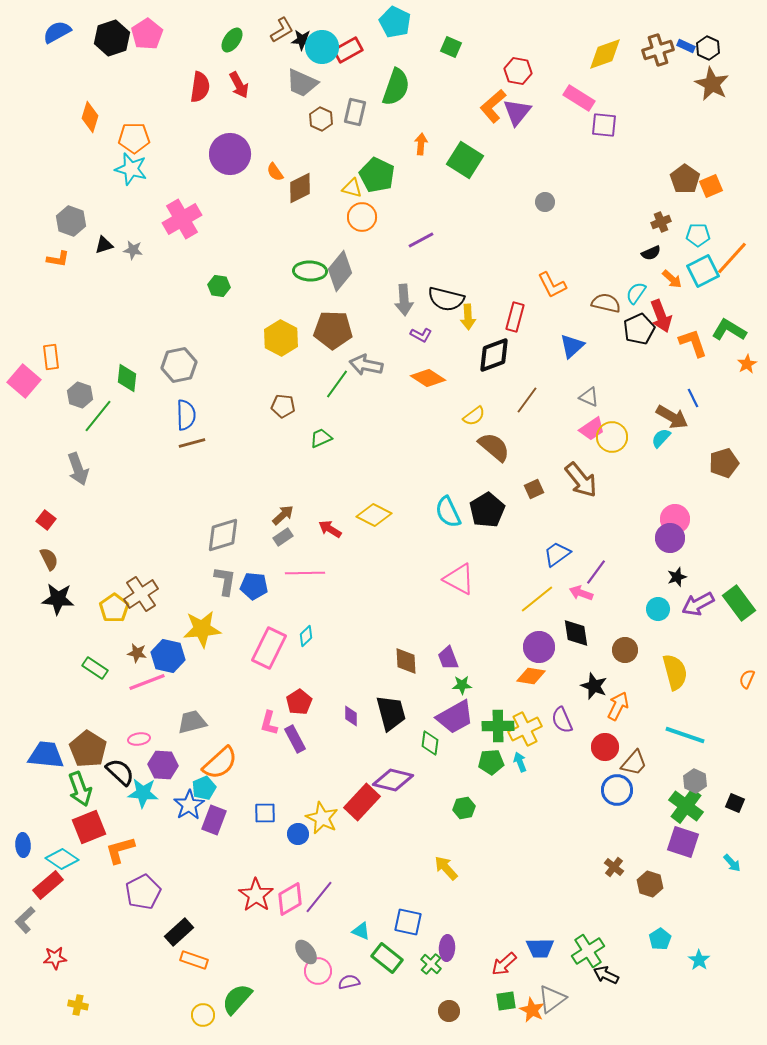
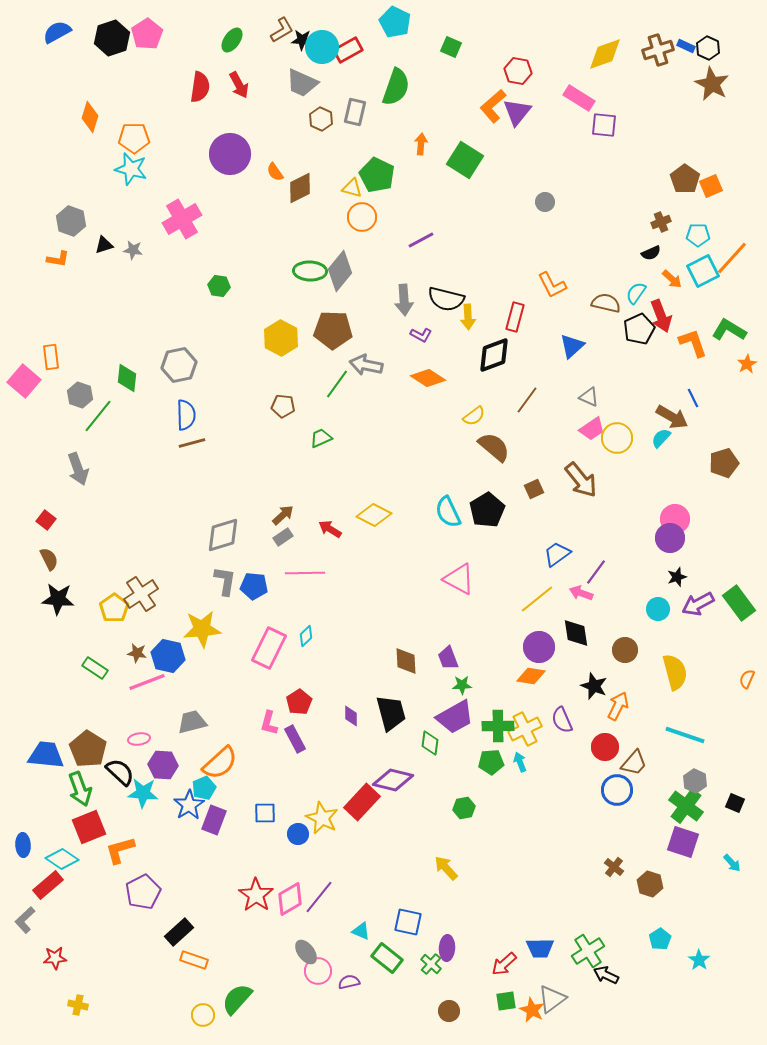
yellow circle at (612, 437): moved 5 px right, 1 px down
